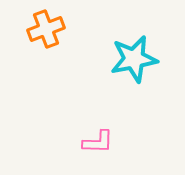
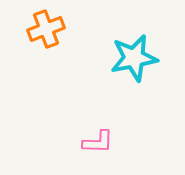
cyan star: moved 1 px up
